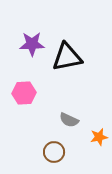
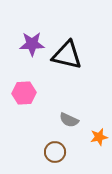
black triangle: moved 2 px up; rotated 24 degrees clockwise
brown circle: moved 1 px right
